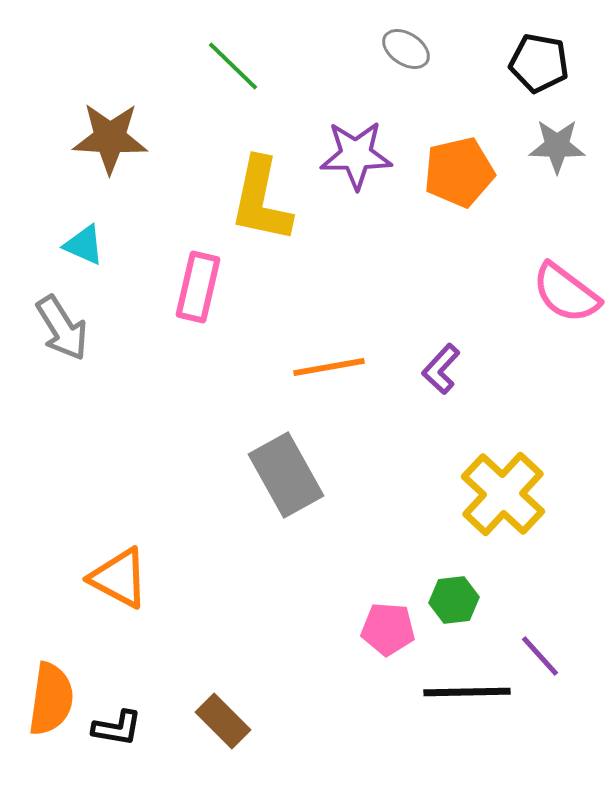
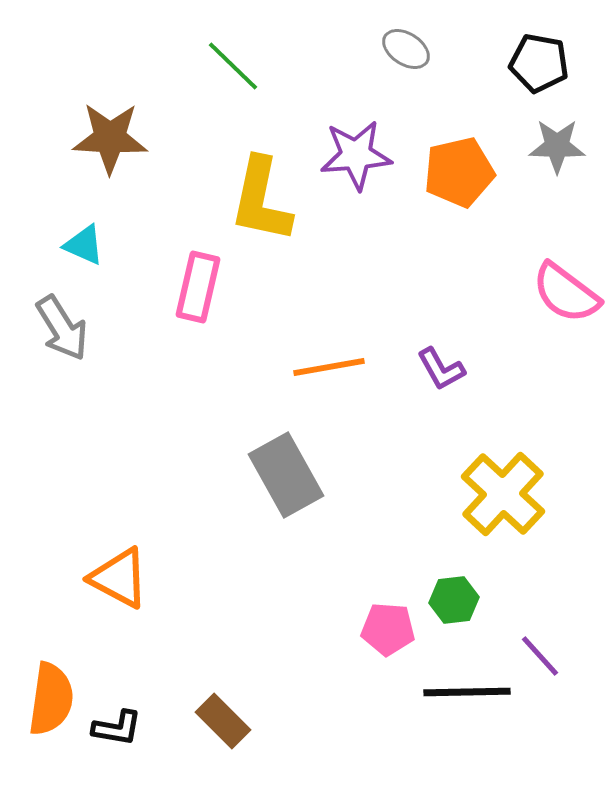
purple star: rotated 4 degrees counterclockwise
purple L-shape: rotated 72 degrees counterclockwise
